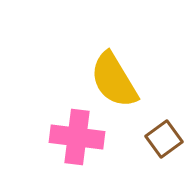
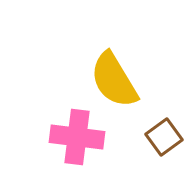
brown square: moved 2 px up
